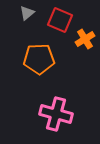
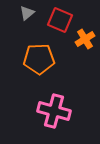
pink cross: moved 2 px left, 3 px up
